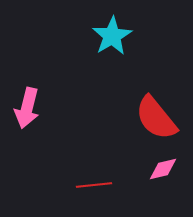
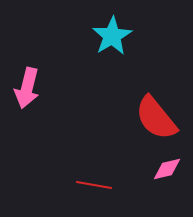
pink arrow: moved 20 px up
pink diamond: moved 4 px right
red line: rotated 16 degrees clockwise
